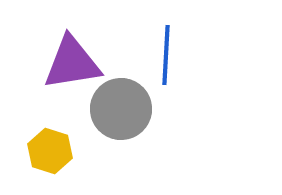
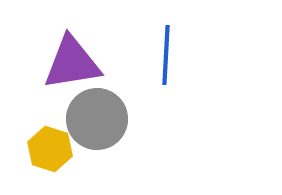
gray circle: moved 24 px left, 10 px down
yellow hexagon: moved 2 px up
